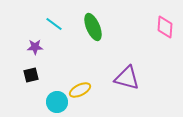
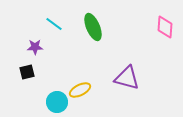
black square: moved 4 px left, 3 px up
